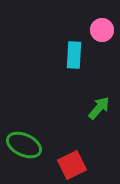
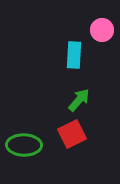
green arrow: moved 20 px left, 8 px up
green ellipse: rotated 24 degrees counterclockwise
red square: moved 31 px up
